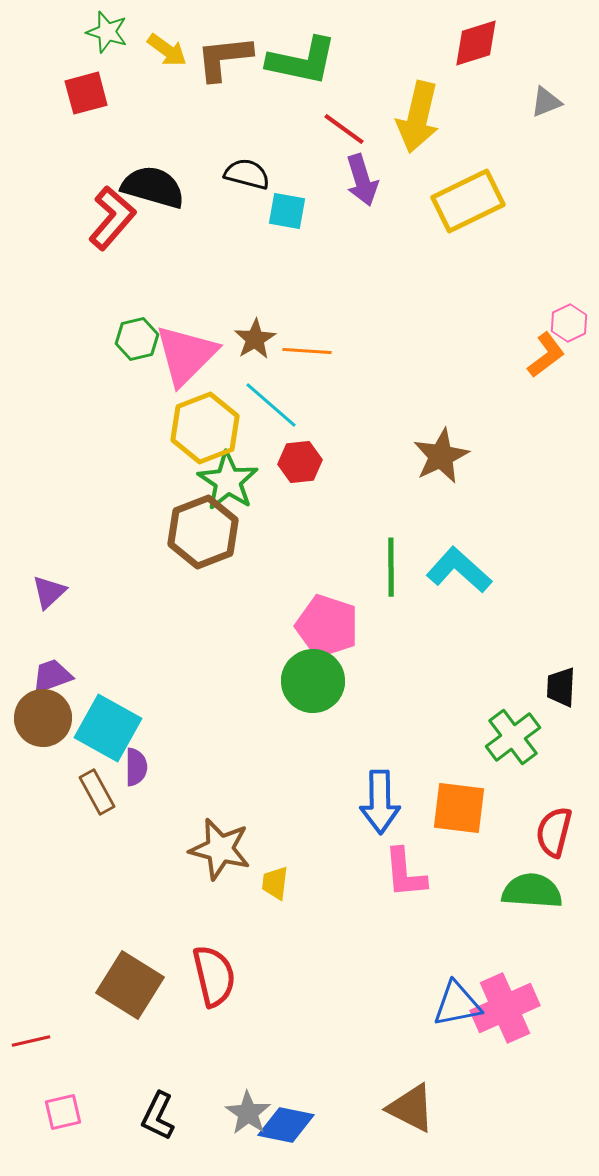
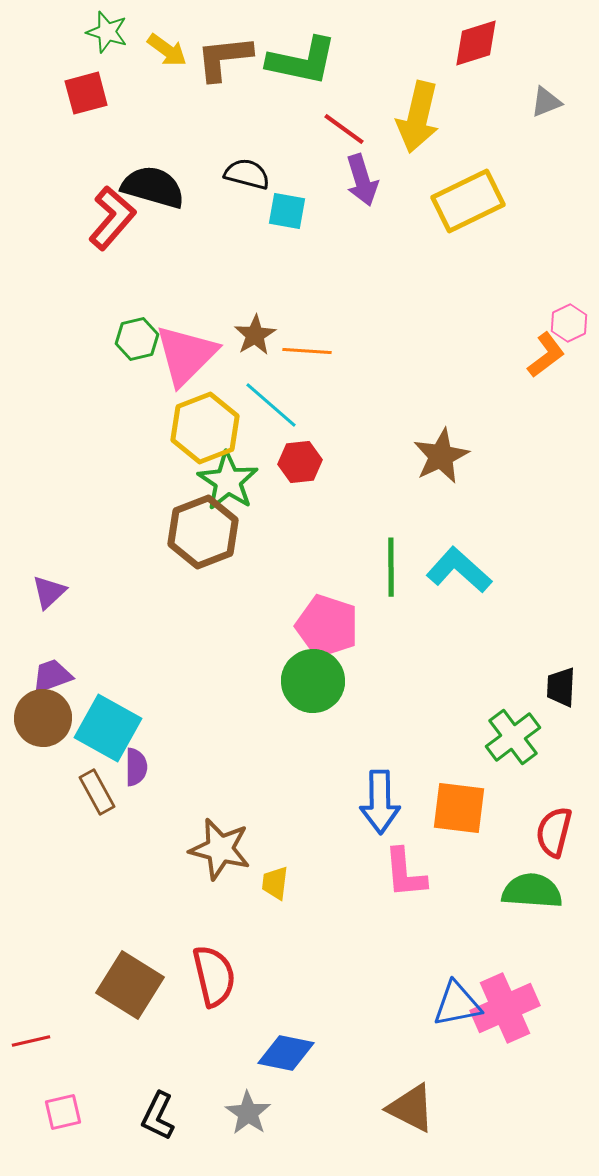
brown star at (255, 339): moved 4 px up
blue diamond at (286, 1125): moved 72 px up
